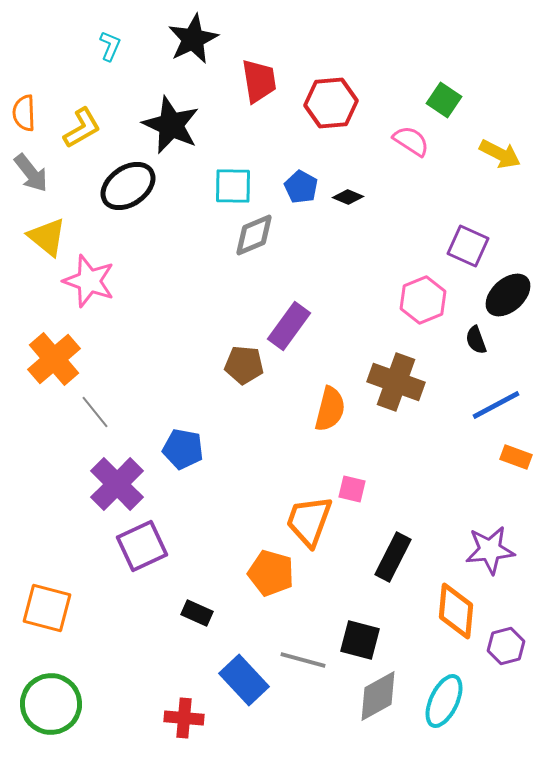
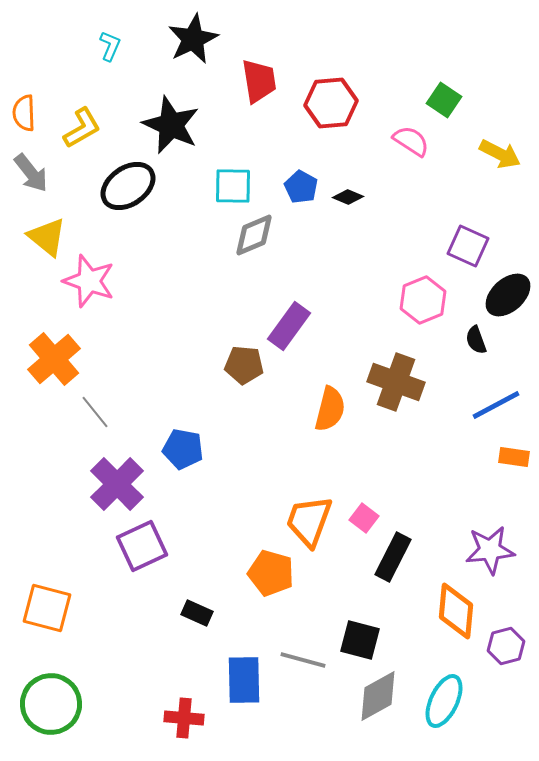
orange rectangle at (516, 457): moved 2 px left; rotated 12 degrees counterclockwise
pink square at (352, 489): moved 12 px right, 29 px down; rotated 24 degrees clockwise
blue rectangle at (244, 680): rotated 42 degrees clockwise
